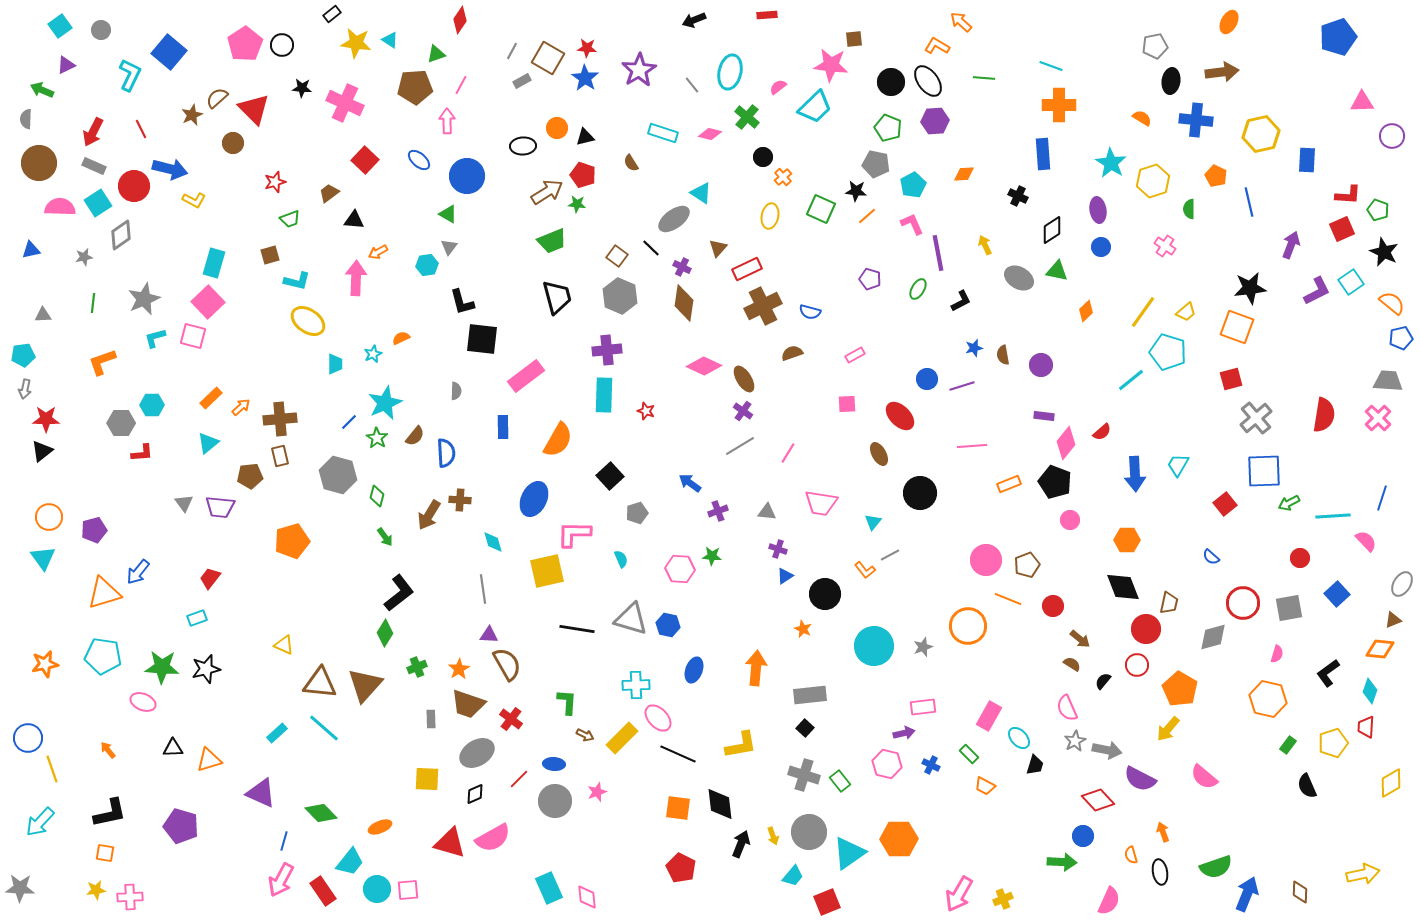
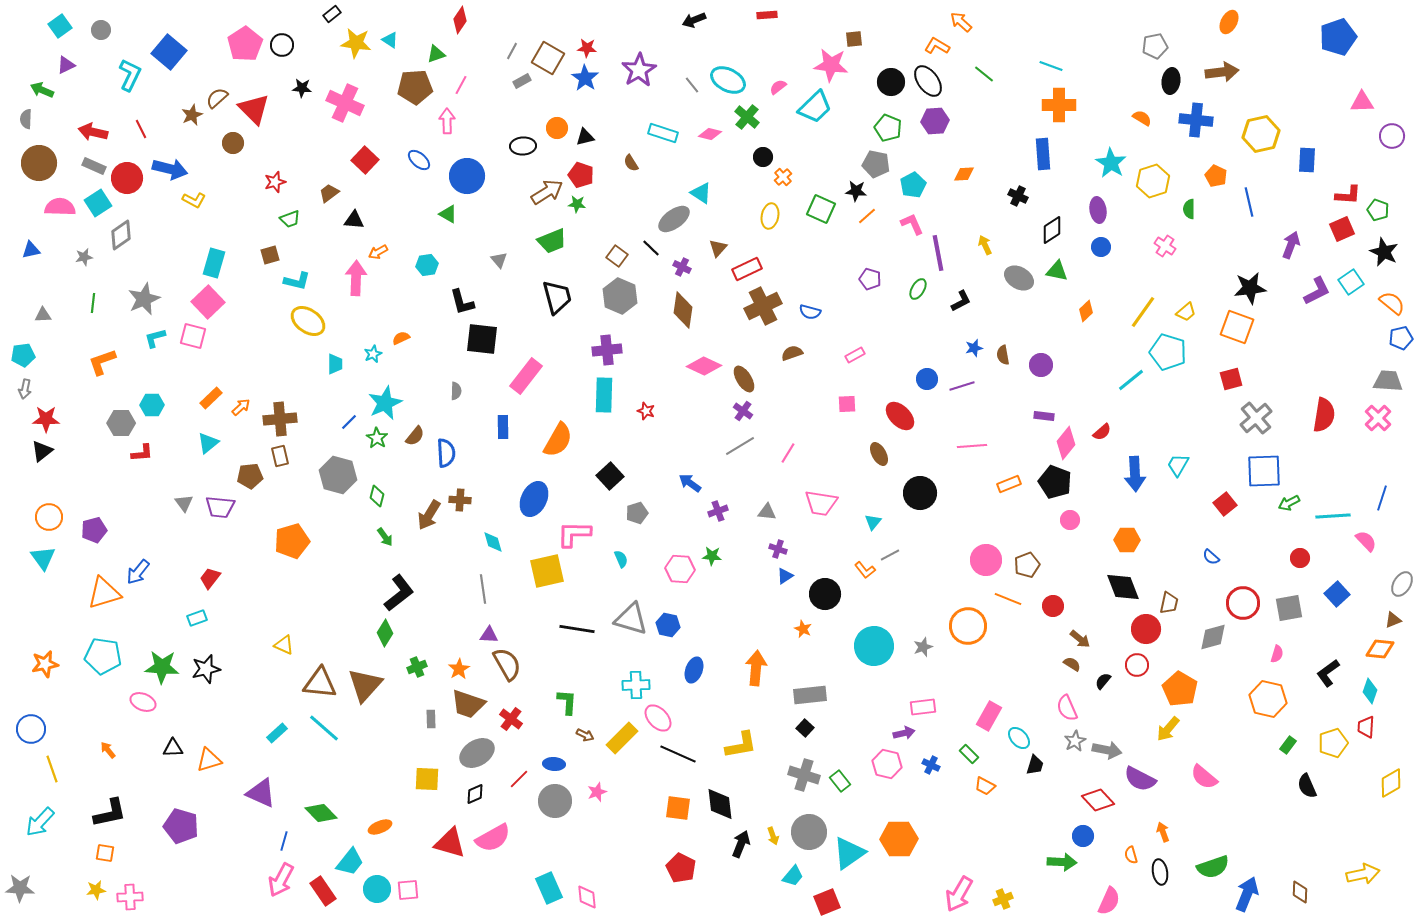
cyan ellipse at (730, 72): moved 2 px left, 8 px down; rotated 76 degrees counterclockwise
green line at (984, 78): moved 4 px up; rotated 35 degrees clockwise
red arrow at (93, 132): rotated 76 degrees clockwise
red pentagon at (583, 175): moved 2 px left
red circle at (134, 186): moved 7 px left, 8 px up
gray triangle at (449, 247): moved 50 px right, 13 px down; rotated 18 degrees counterclockwise
brown diamond at (684, 303): moved 1 px left, 7 px down
pink rectangle at (526, 376): rotated 15 degrees counterclockwise
blue circle at (28, 738): moved 3 px right, 9 px up
green semicircle at (1216, 867): moved 3 px left
